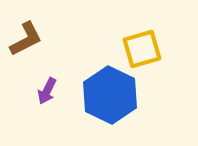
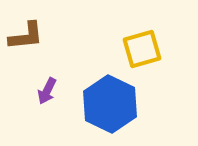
brown L-shape: moved 3 px up; rotated 21 degrees clockwise
blue hexagon: moved 9 px down
